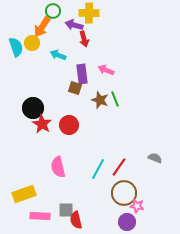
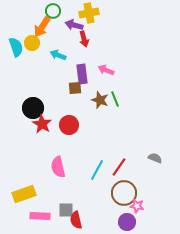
yellow cross: rotated 12 degrees counterclockwise
brown square: rotated 24 degrees counterclockwise
cyan line: moved 1 px left, 1 px down
